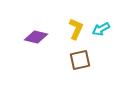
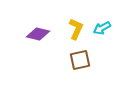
cyan arrow: moved 1 px right, 1 px up
purple diamond: moved 2 px right, 3 px up
